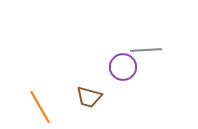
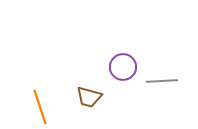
gray line: moved 16 px right, 31 px down
orange line: rotated 12 degrees clockwise
